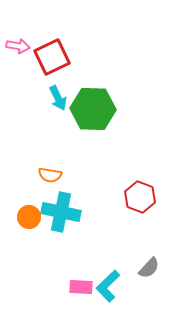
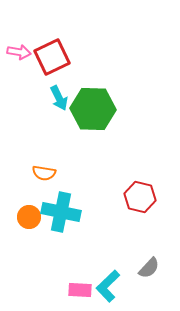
pink arrow: moved 1 px right, 6 px down
cyan arrow: moved 1 px right
orange semicircle: moved 6 px left, 2 px up
red hexagon: rotated 8 degrees counterclockwise
pink rectangle: moved 1 px left, 3 px down
